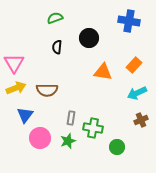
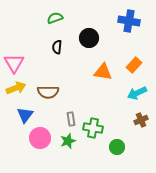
brown semicircle: moved 1 px right, 2 px down
gray rectangle: moved 1 px down; rotated 16 degrees counterclockwise
